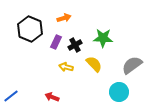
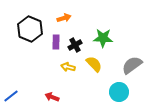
purple rectangle: rotated 24 degrees counterclockwise
yellow arrow: moved 2 px right
